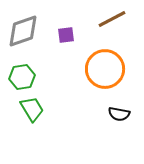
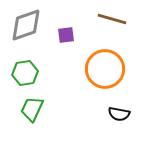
brown line: rotated 44 degrees clockwise
gray diamond: moved 3 px right, 6 px up
green hexagon: moved 3 px right, 4 px up
green trapezoid: rotated 124 degrees counterclockwise
